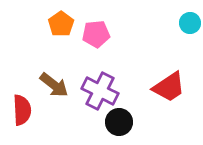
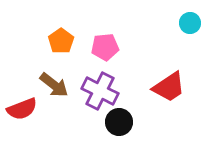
orange pentagon: moved 17 px down
pink pentagon: moved 9 px right, 13 px down
red semicircle: moved 1 px up; rotated 72 degrees clockwise
